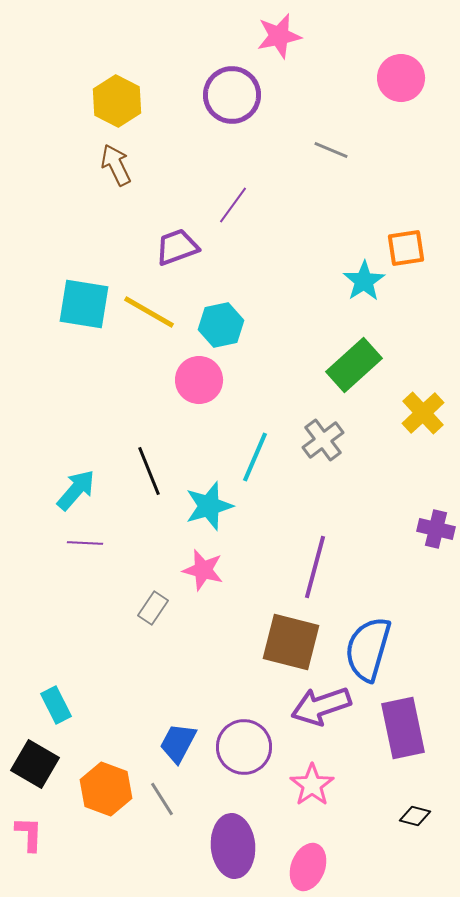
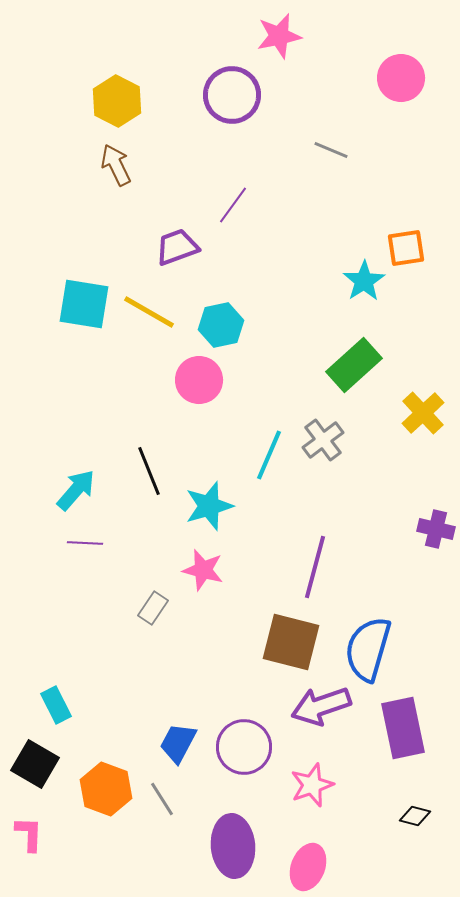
cyan line at (255, 457): moved 14 px right, 2 px up
pink star at (312, 785): rotated 15 degrees clockwise
